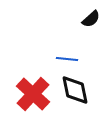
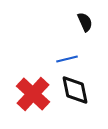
black semicircle: moved 6 px left, 3 px down; rotated 72 degrees counterclockwise
blue line: rotated 20 degrees counterclockwise
